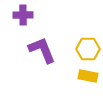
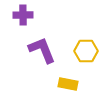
yellow hexagon: moved 2 px left, 2 px down
yellow rectangle: moved 20 px left, 8 px down
